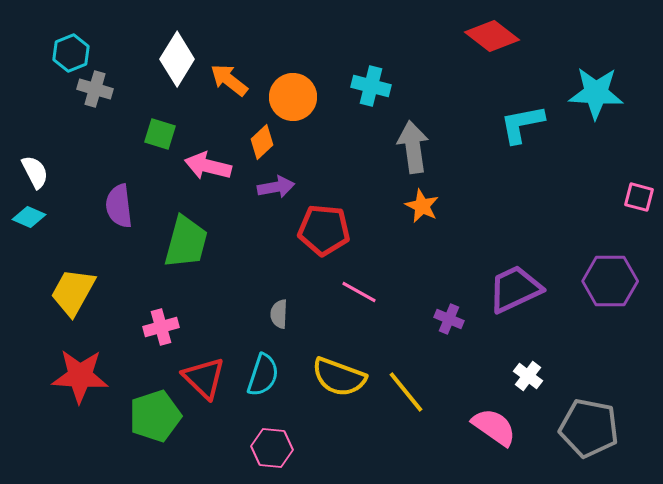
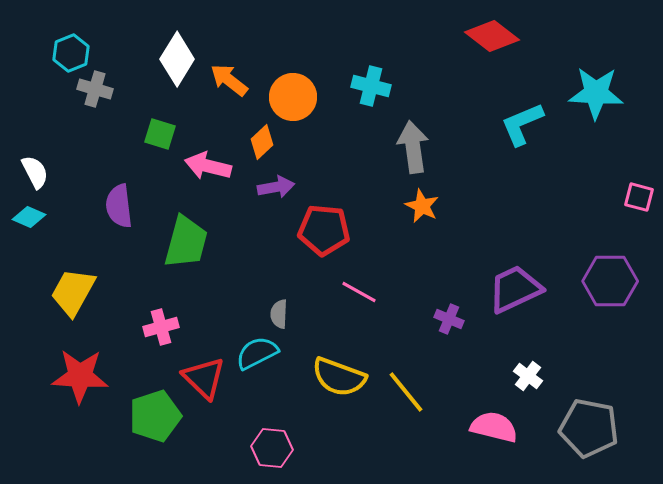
cyan L-shape: rotated 12 degrees counterclockwise
cyan semicircle: moved 6 px left, 22 px up; rotated 135 degrees counterclockwise
pink semicircle: rotated 21 degrees counterclockwise
